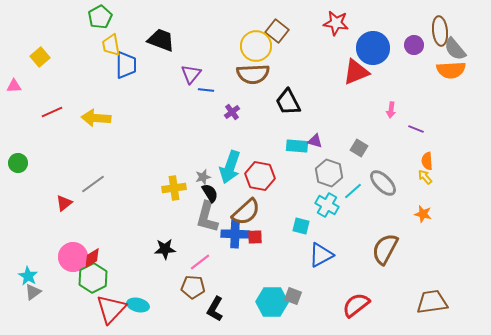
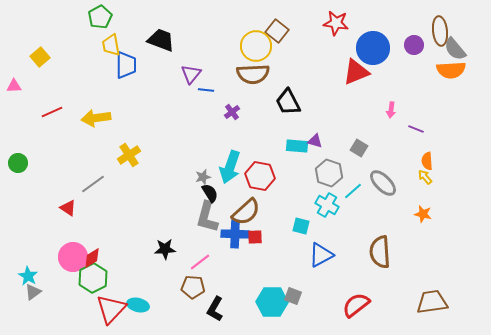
yellow arrow at (96, 118): rotated 12 degrees counterclockwise
yellow cross at (174, 188): moved 45 px left, 33 px up; rotated 25 degrees counterclockwise
red triangle at (64, 203): moved 4 px right, 5 px down; rotated 48 degrees counterclockwise
brown semicircle at (385, 249): moved 5 px left, 3 px down; rotated 32 degrees counterclockwise
